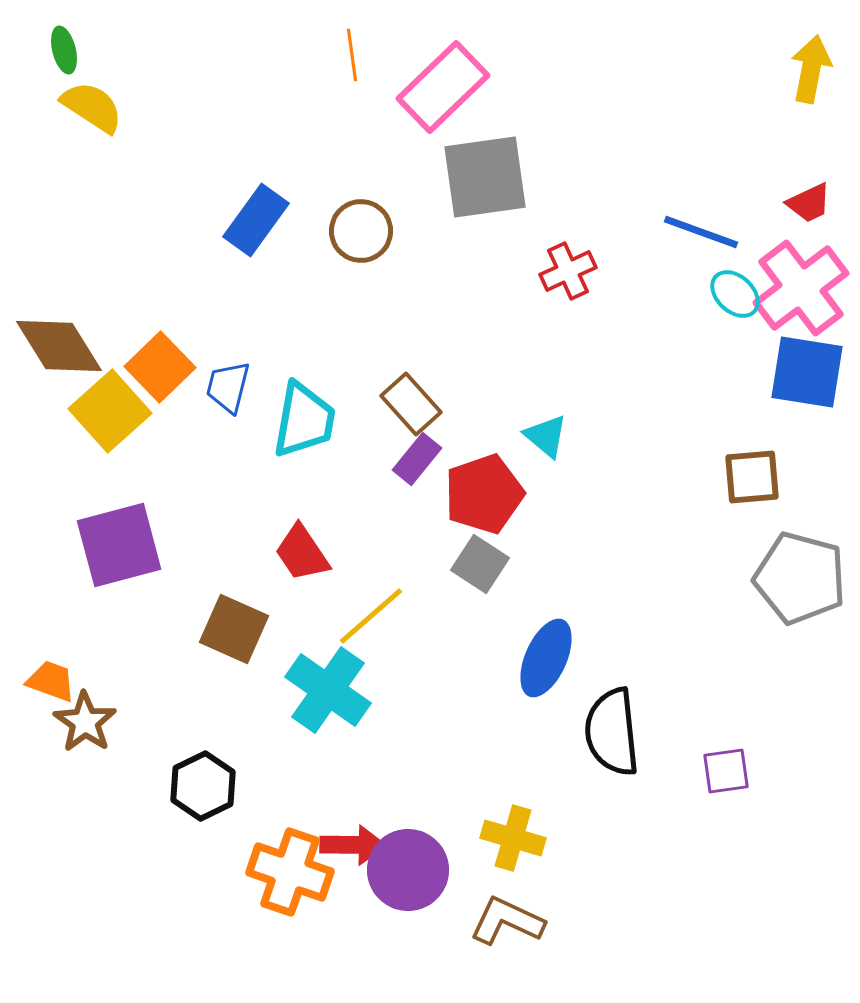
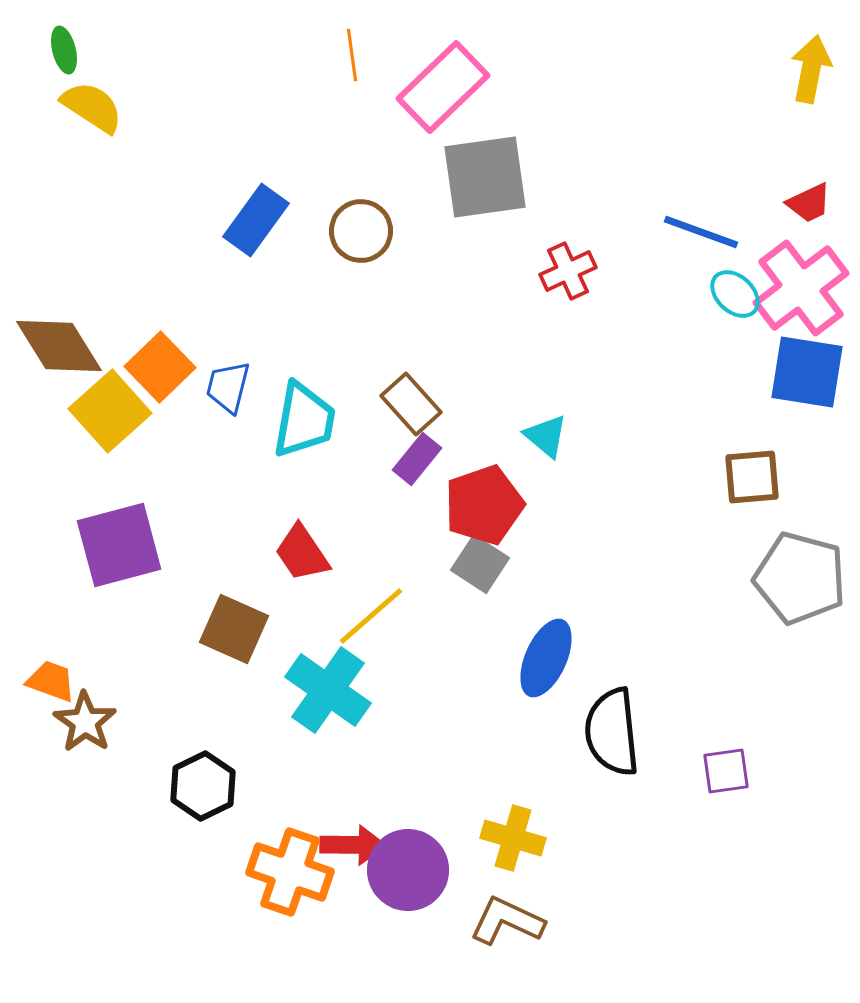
red pentagon at (484, 494): moved 11 px down
